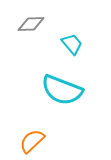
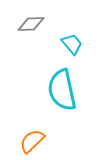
cyan semicircle: rotated 57 degrees clockwise
